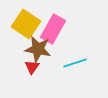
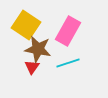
yellow square: moved 1 px down
pink rectangle: moved 15 px right, 2 px down
cyan line: moved 7 px left
